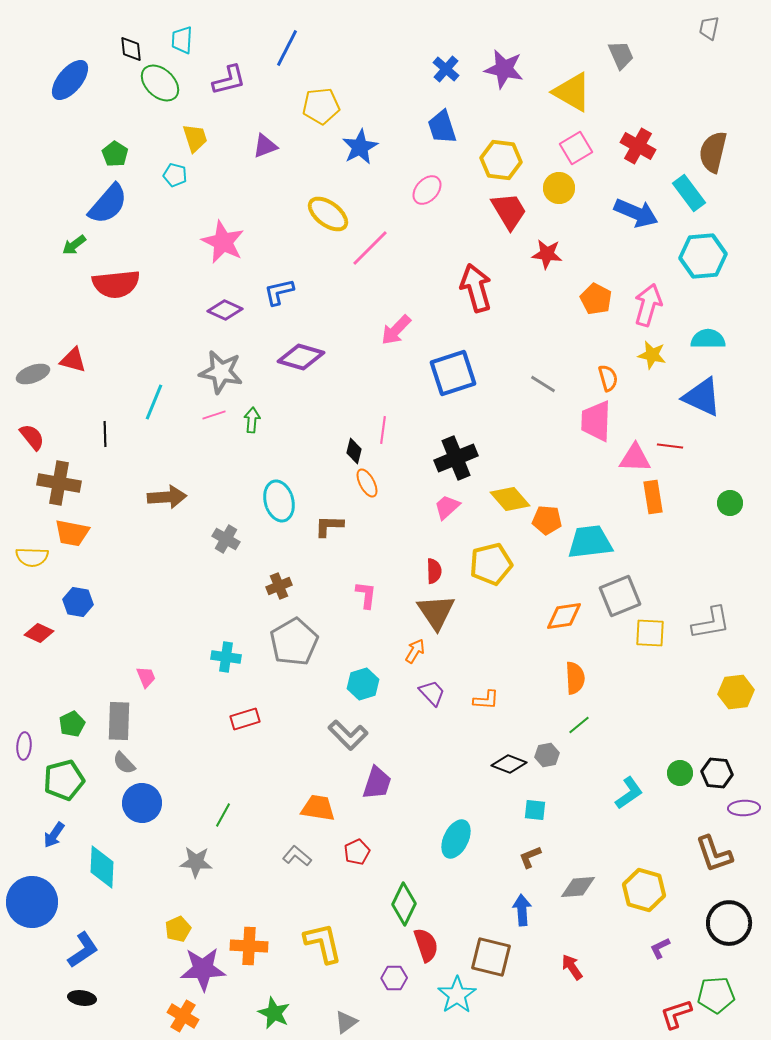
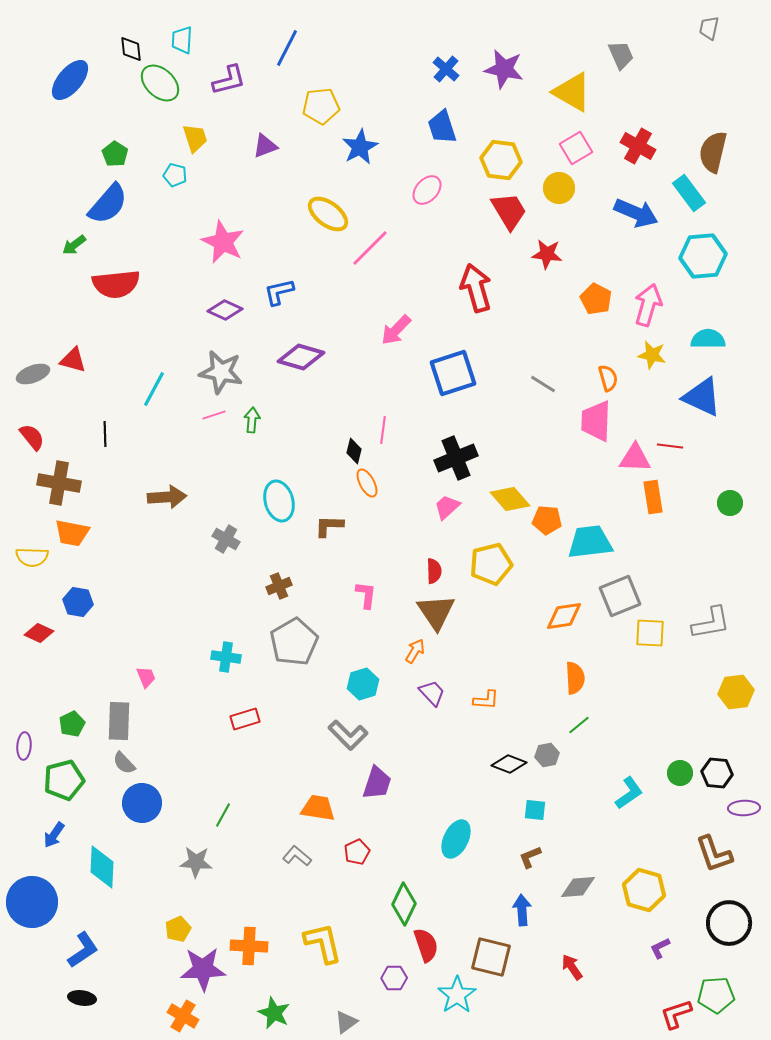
cyan line at (154, 402): moved 13 px up; rotated 6 degrees clockwise
